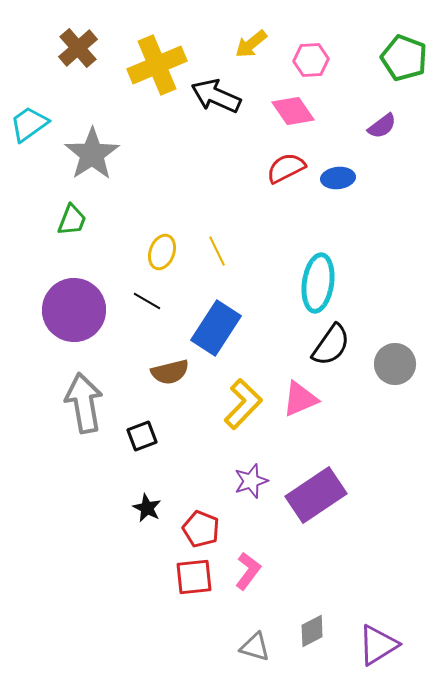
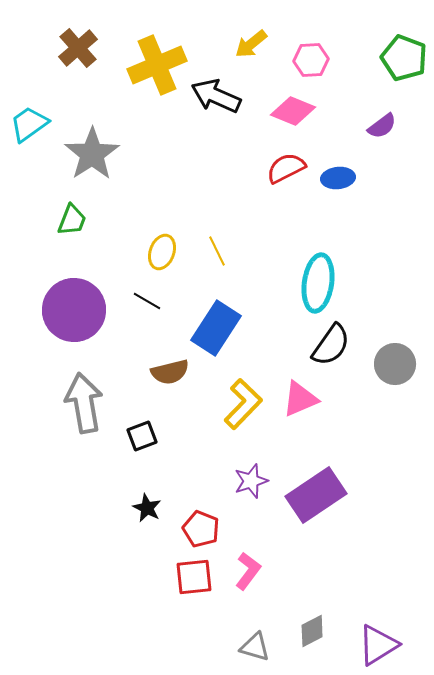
pink diamond: rotated 33 degrees counterclockwise
